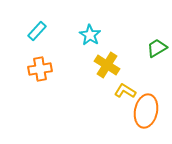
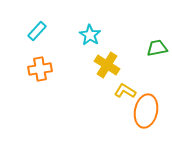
green trapezoid: rotated 20 degrees clockwise
